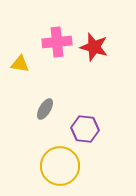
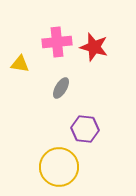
gray ellipse: moved 16 px right, 21 px up
yellow circle: moved 1 px left, 1 px down
